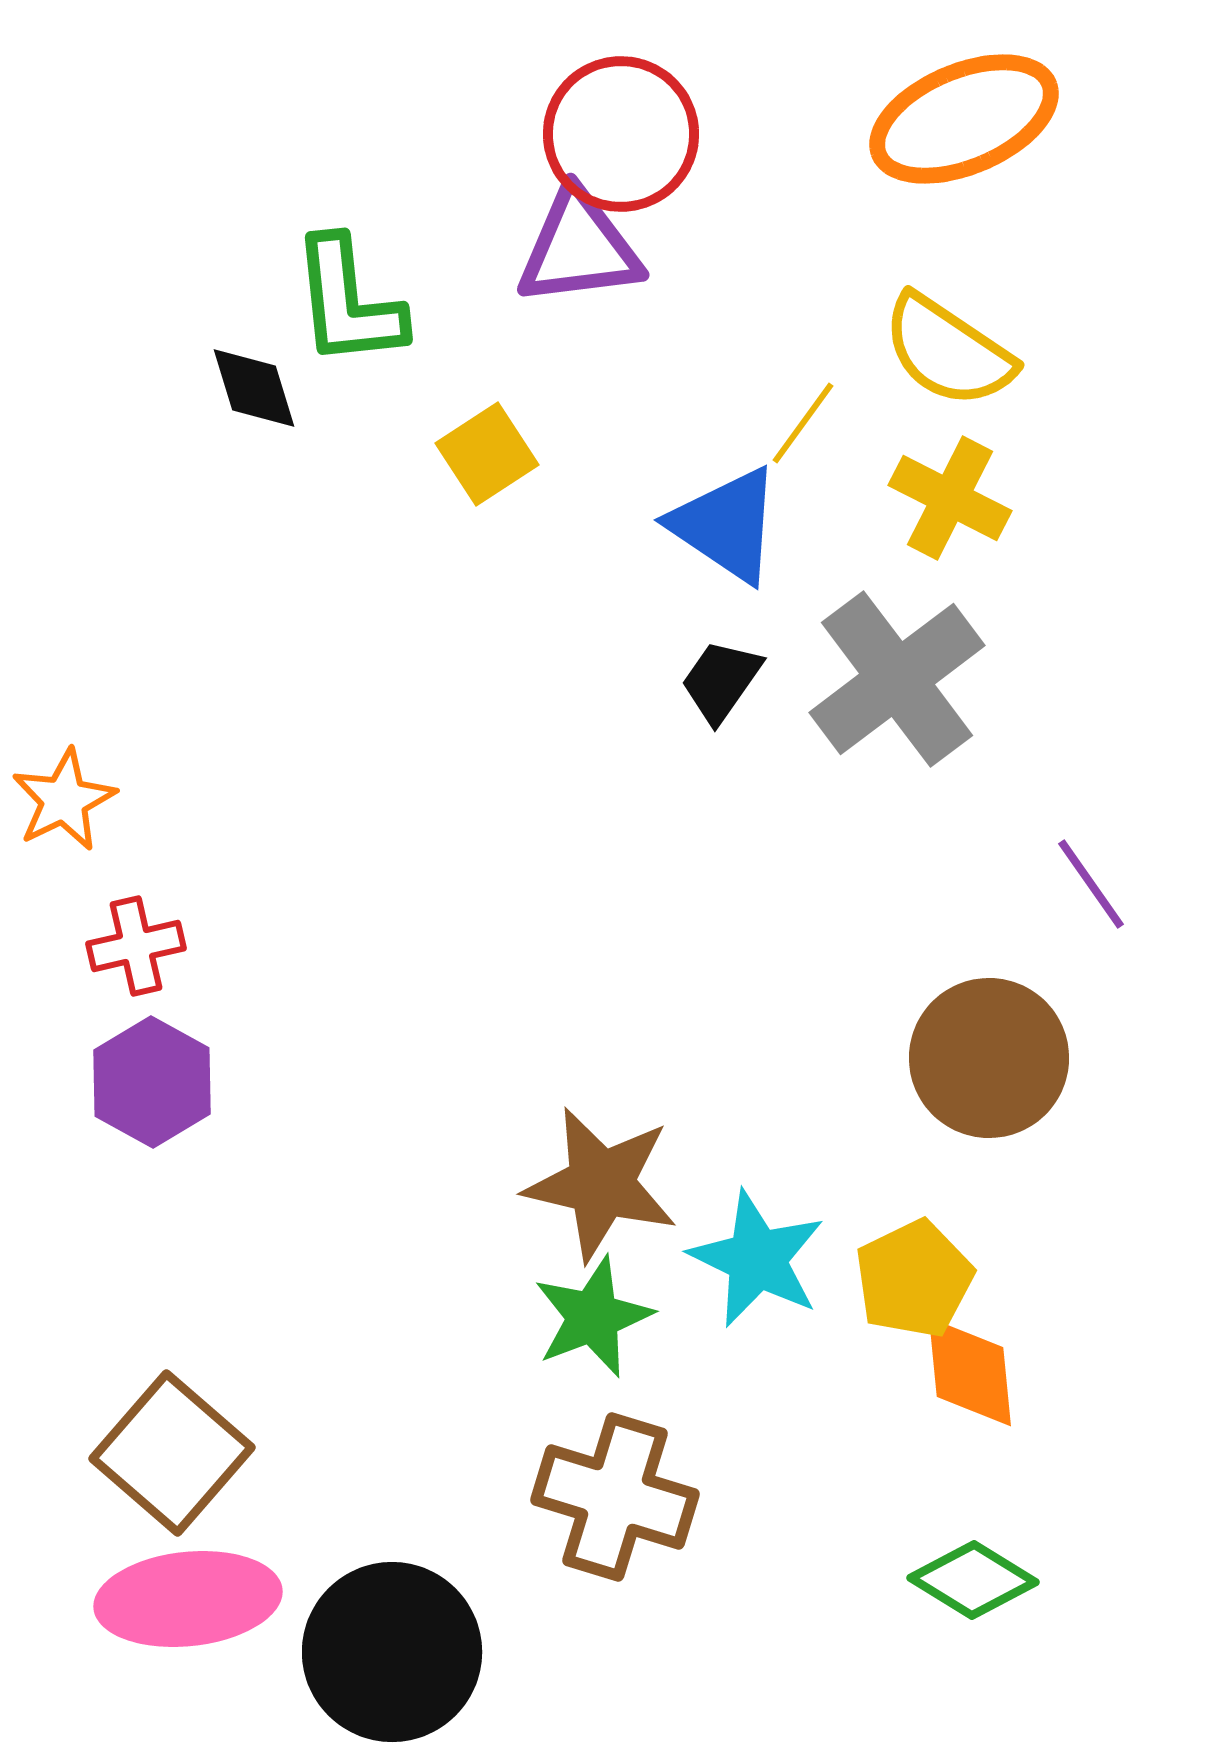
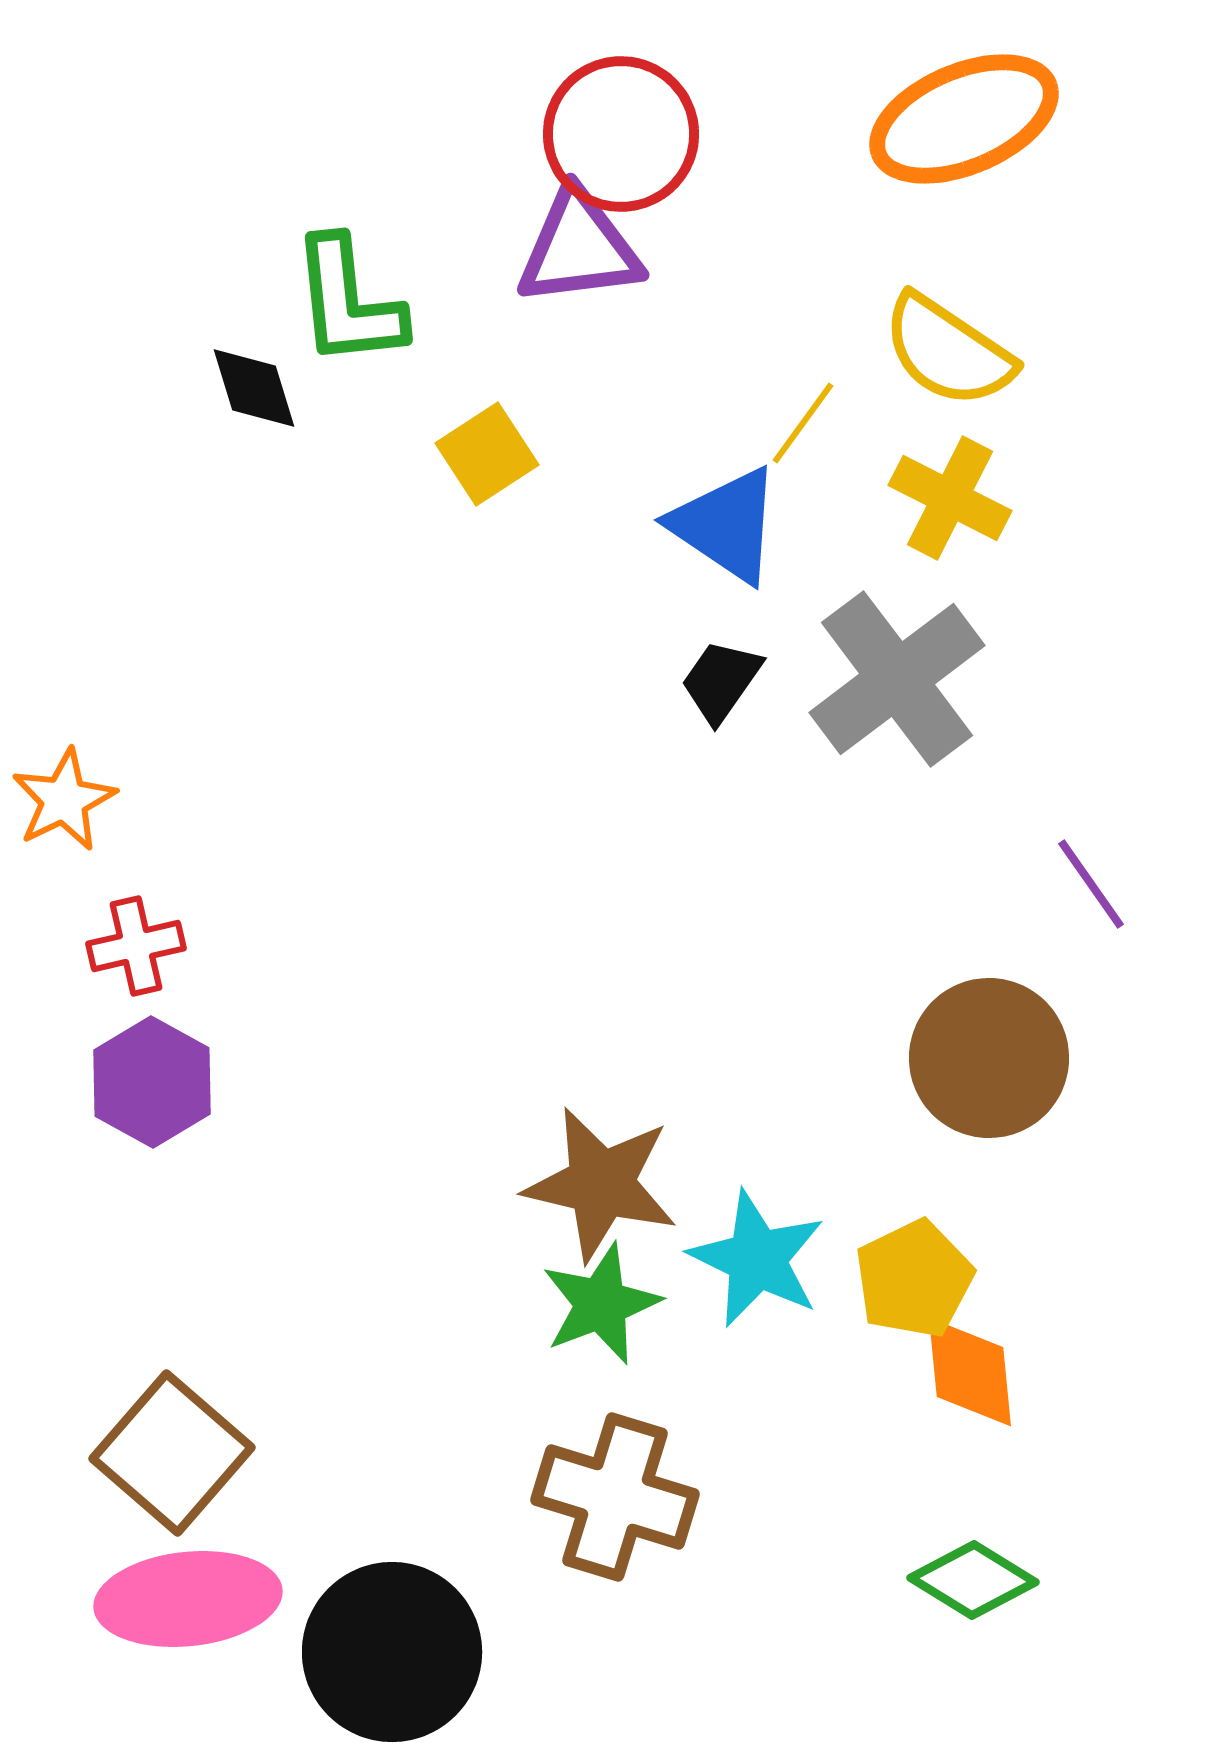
green star: moved 8 px right, 13 px up
